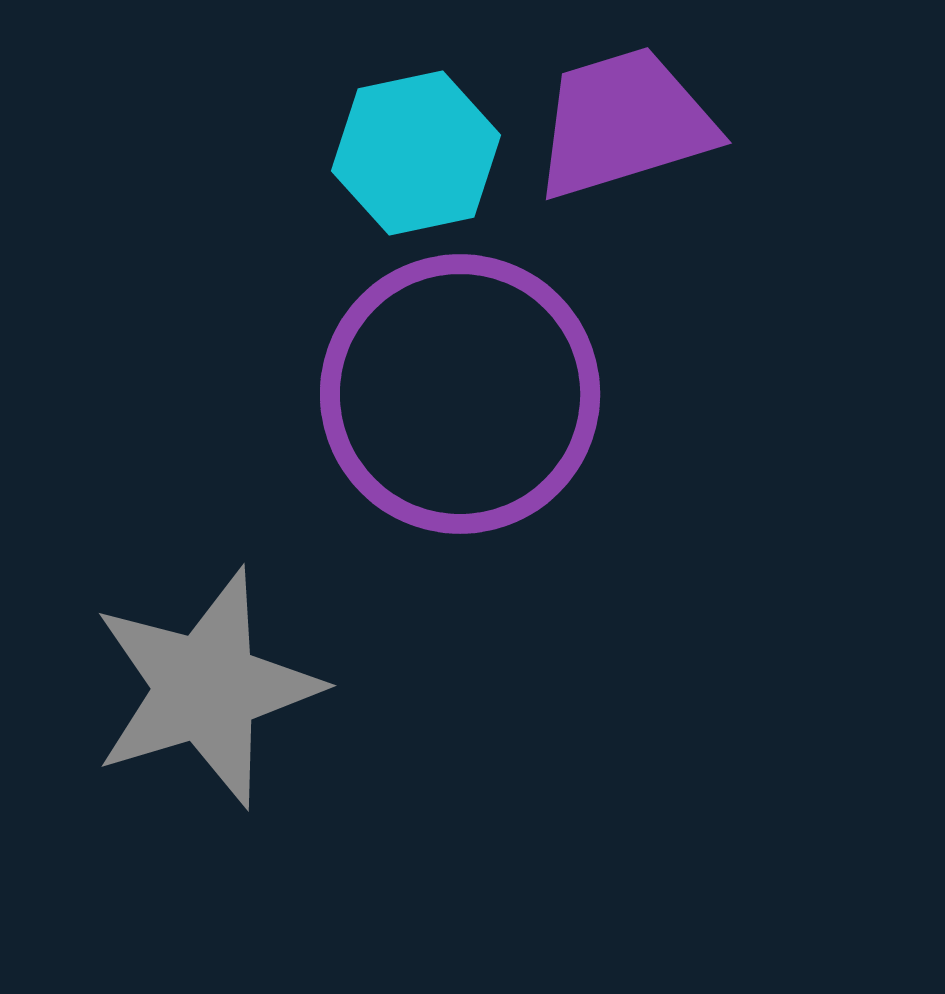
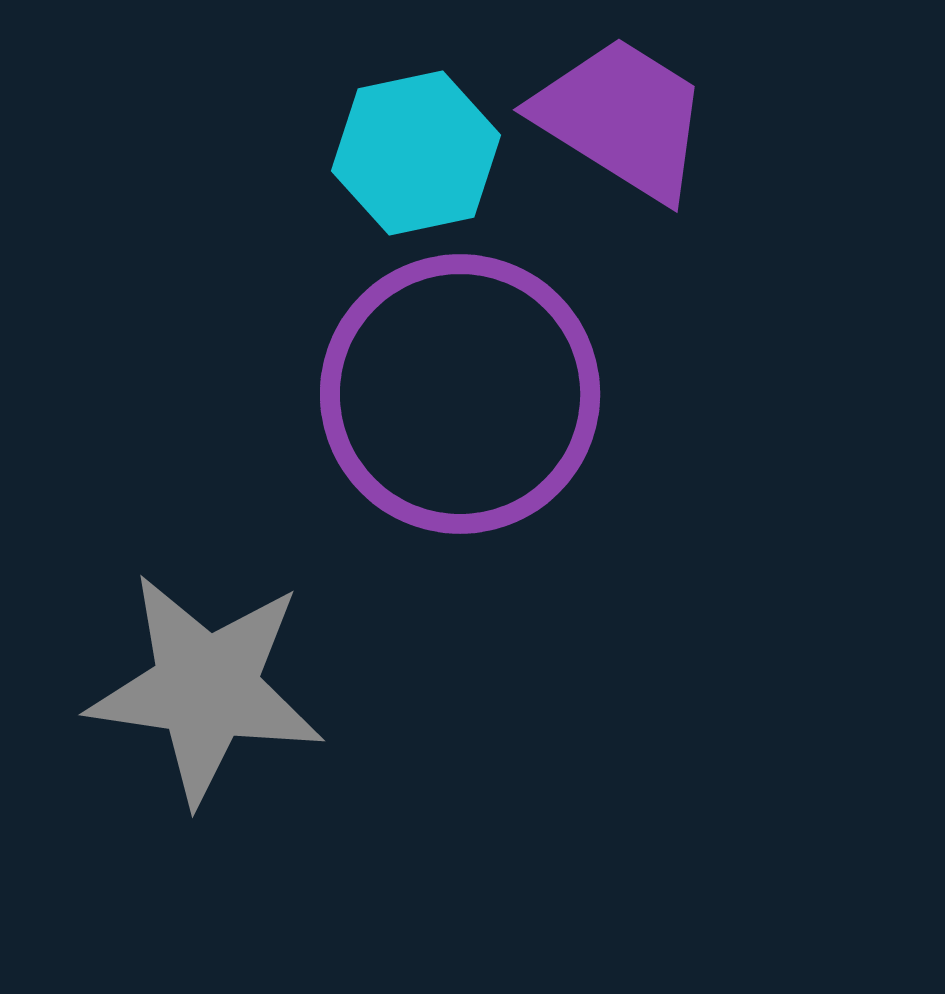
purple trapezoid: moved 2 px left, 5 px up; rotated 49 degrees clockwise
gray star: rotated 25 degrees clockwise
